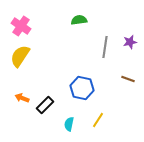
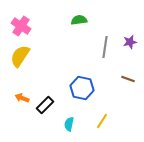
yellow line: moved 4 px right, 1 px down
